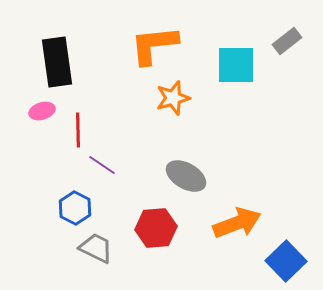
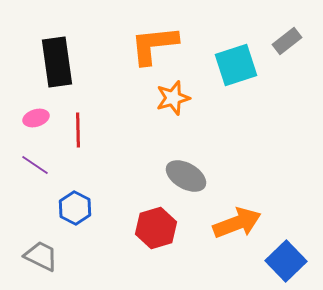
cyan square: rotated 18 degrees counterclockwise
pink ellipse: moved 6 px left, 7 px down
purple line: moved 67 px left
red hexagon: rotated 12 degrees counterclockwise
gray trapezoid: moved 55 px left, 8 px down
